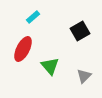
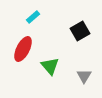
gray triangle: rotated 14 degrees counterclockwise
